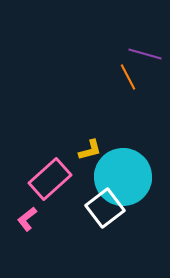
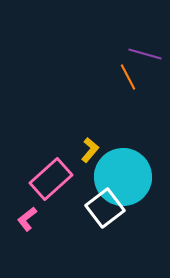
yellow L-shape: rotated 35 degrees counterclockwise
pink rectangle: moved 1 px right
